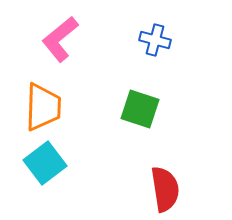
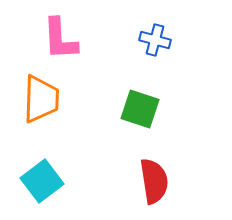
pink L-shape: rotated 54 degrees counterclockwise
orange trapezoid: moved 2 px left, 8 px up
cyan square: moved 3 px left, 18 px down
red semicircle: moved 11 px left, 8 px up
